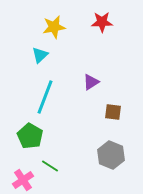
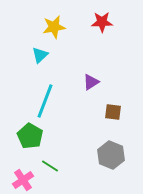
cyan line: moved 4 px down
